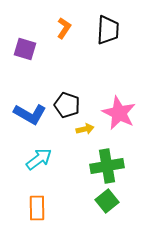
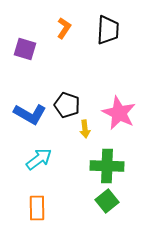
yellow arrow: rotated 96 degrees clockwise
green cross: rotated 12 degrees clockwise
